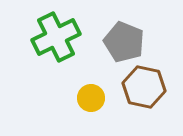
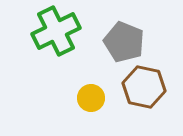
green cross: moved 6 px up
